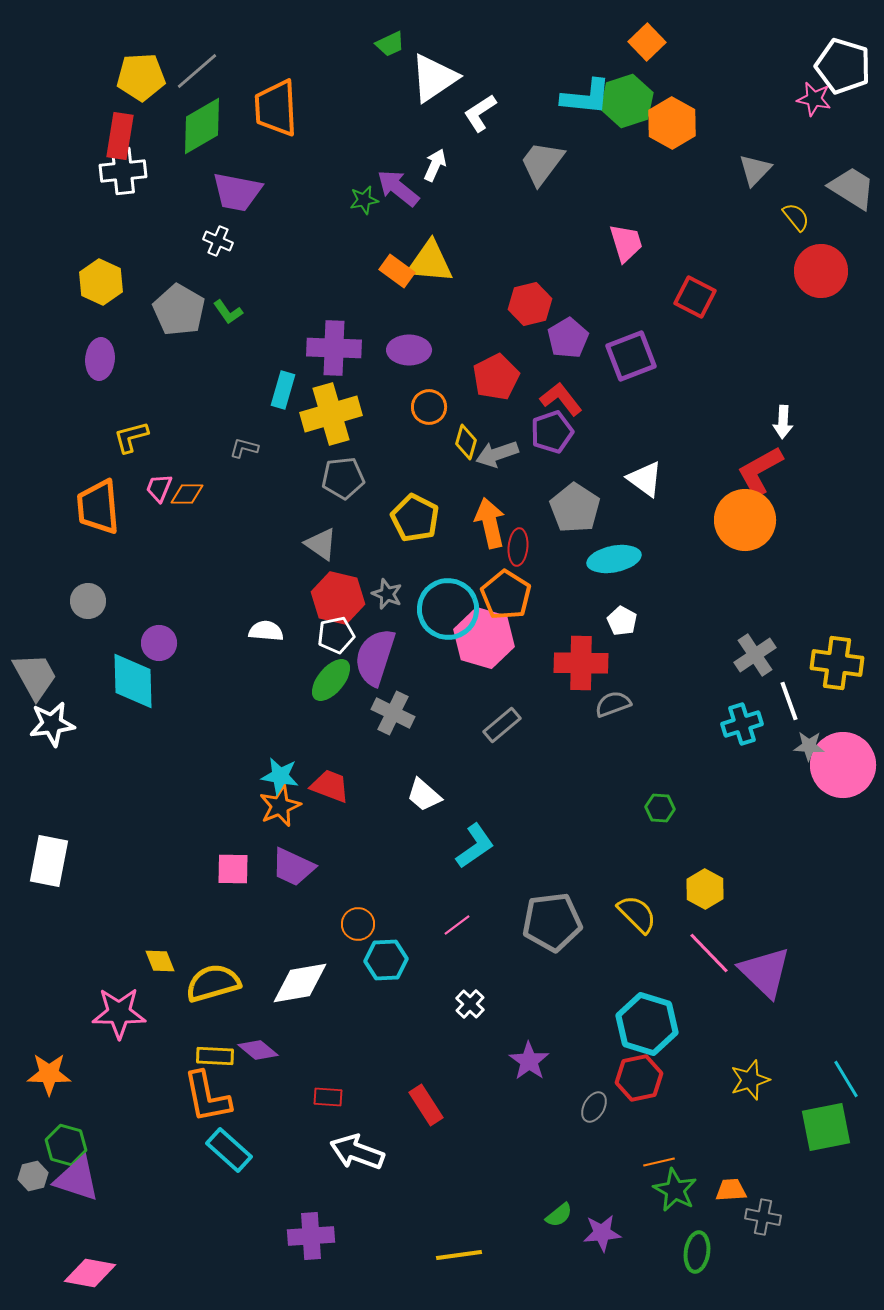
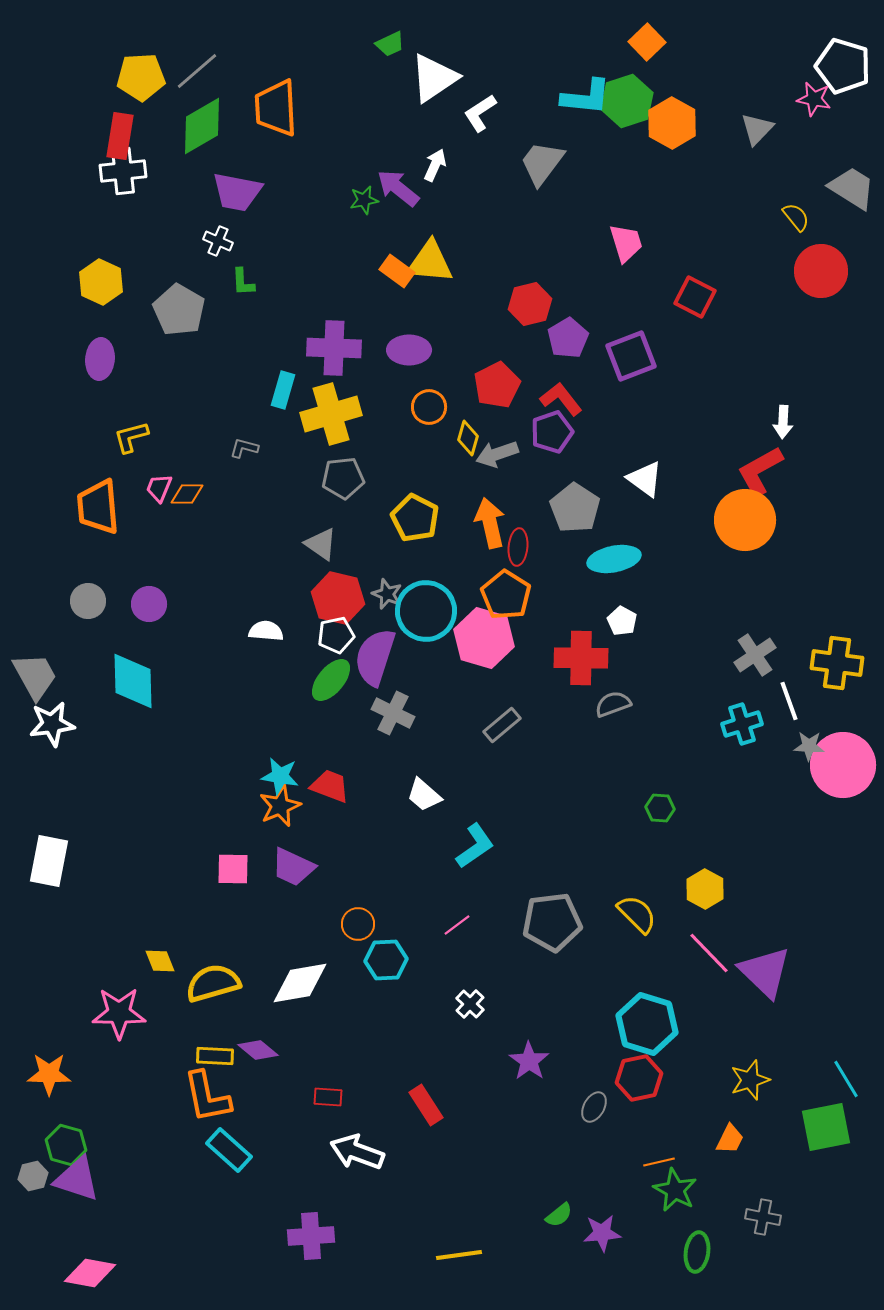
gray triangle at (755, 170): moved 2 px right, 41 px up
green L-shape at (228, 312): moved 15 px right, 30 px up; rotated 32 degrees clockwise
red pentagon at (496, 377): moved 1 px right, 8 px down
yellow diamond at (466, 442): moved 2 px right, 4 px up
cyan circle at (448, 609): moved 22 px left, 2 px down
purple circle at (159, 643): moved 10 px left, 39 px up
red cross at (581, 663): moved 5 px up
orange trapezoid at (731, 1190): moved 1 px left, 51 px up; rotated 120 degrees clockwise
